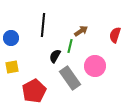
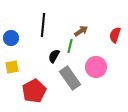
black semicircle: moved 1 px left
pink circle: moved 1 px right, 1 px down
